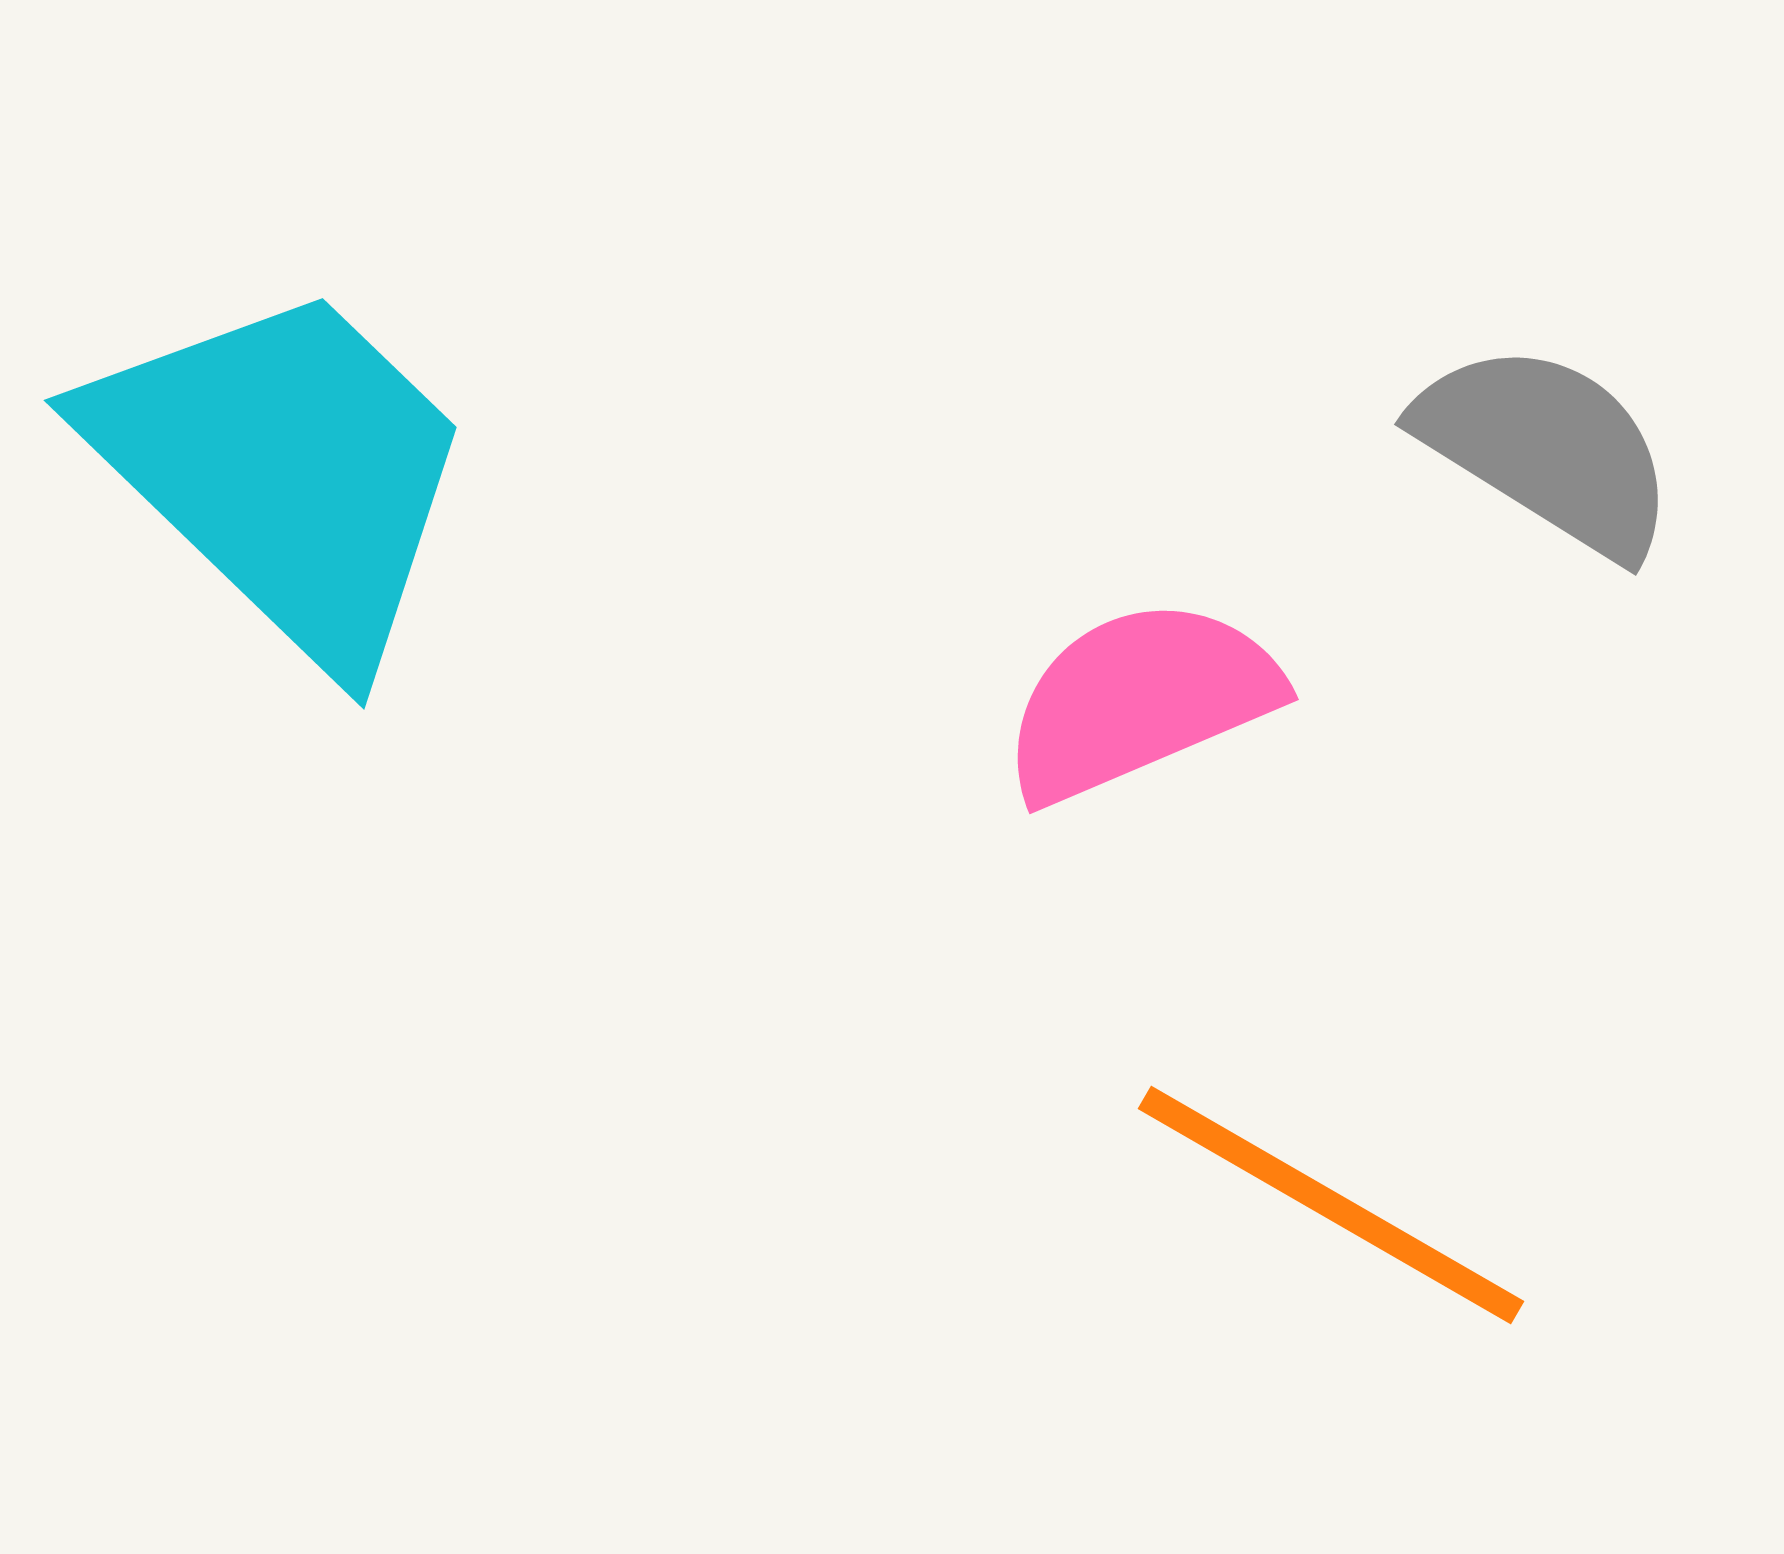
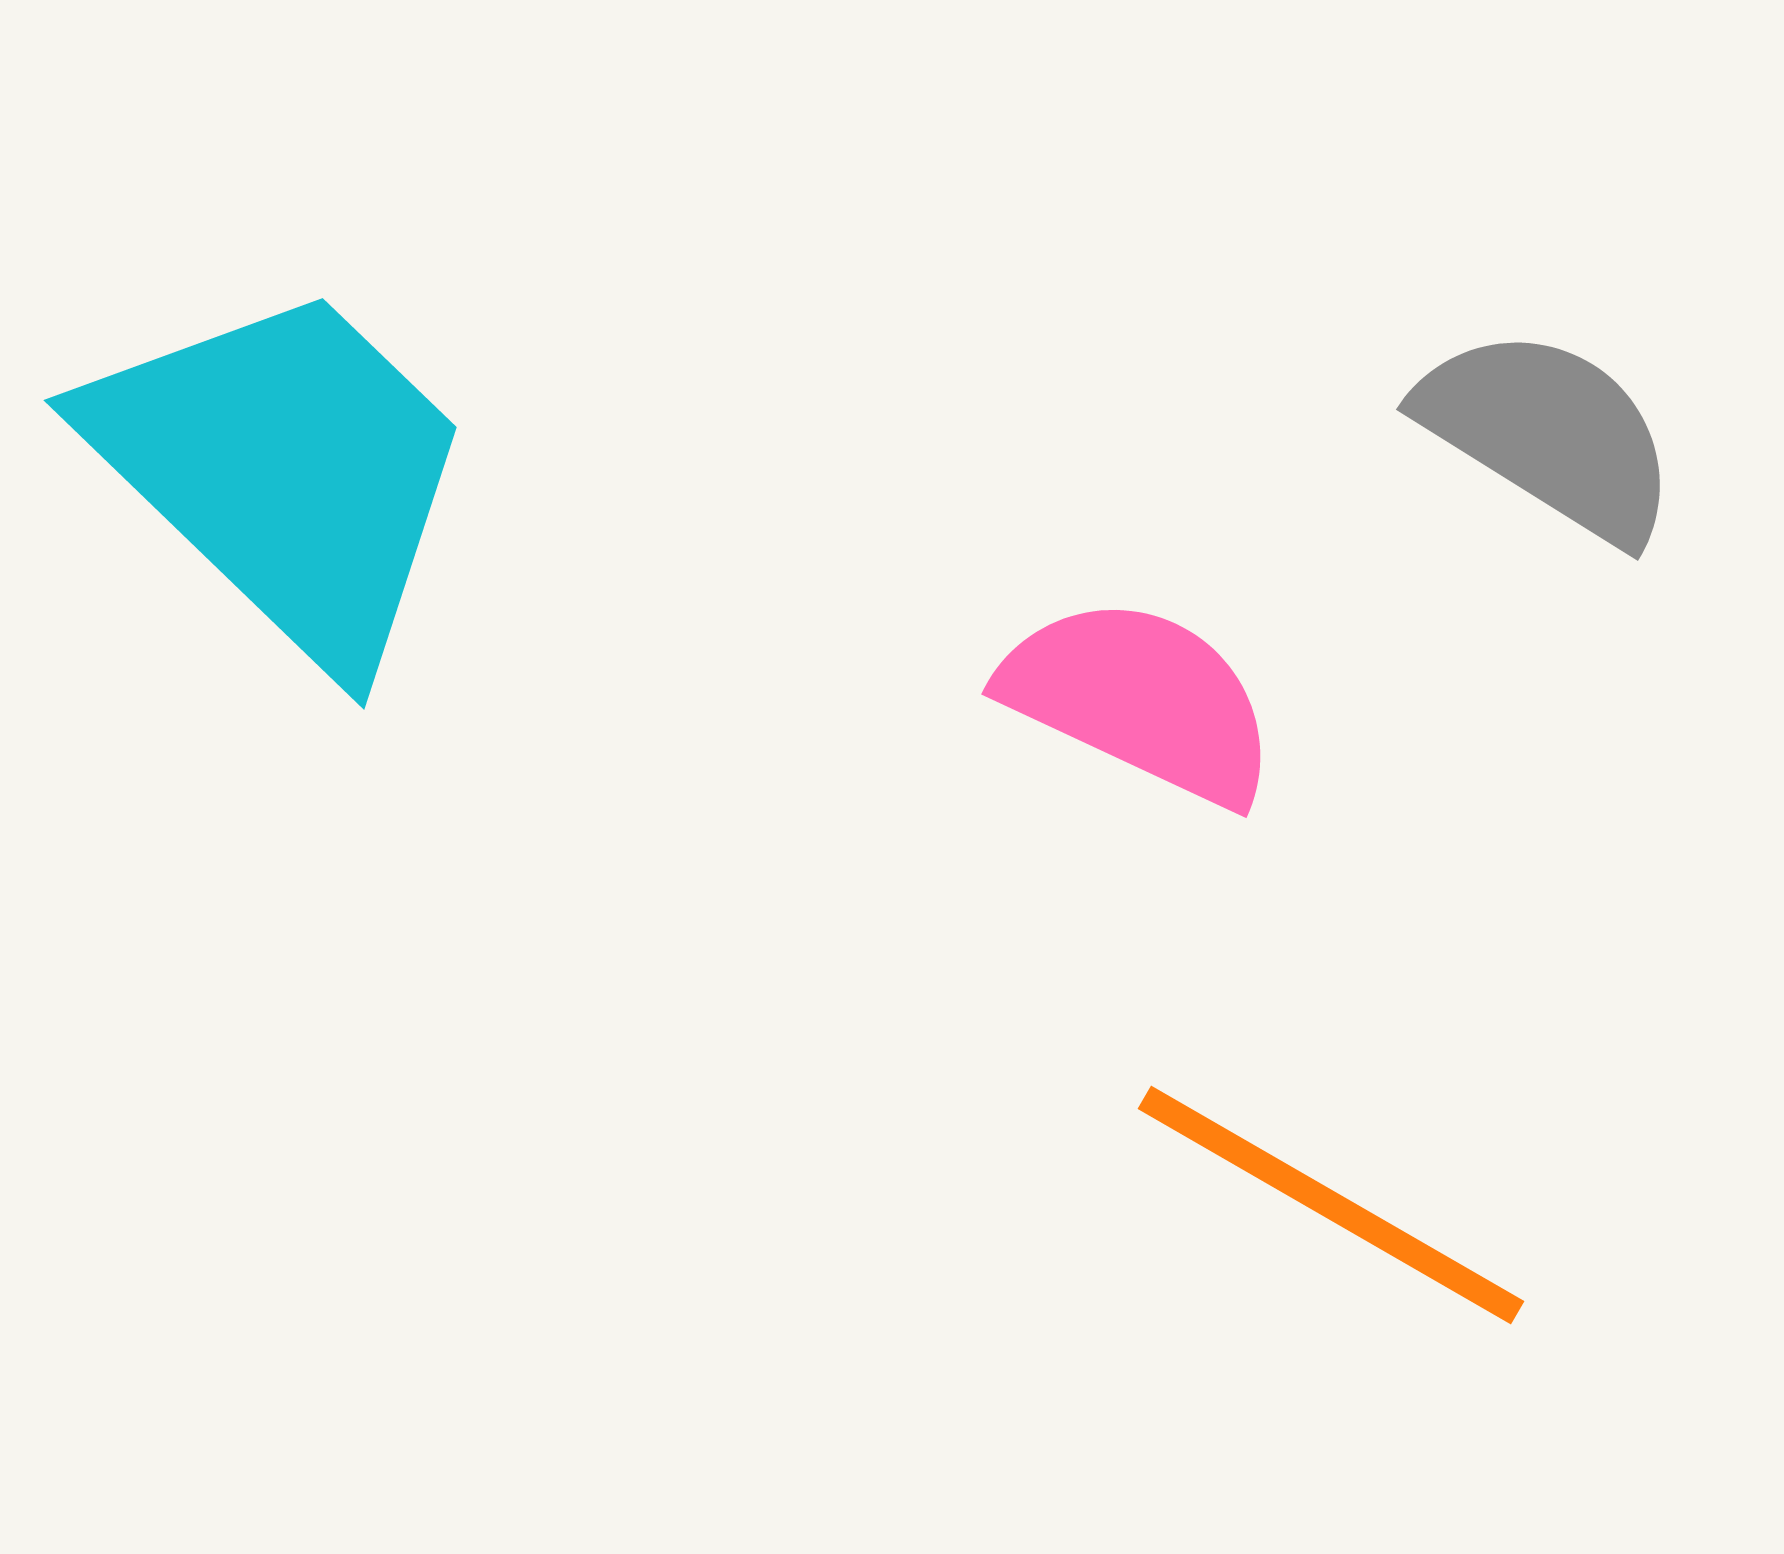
gray semicircle: moved 2 px right, 15 px up
pink semicircle: rotated 48 degrees clockwise
